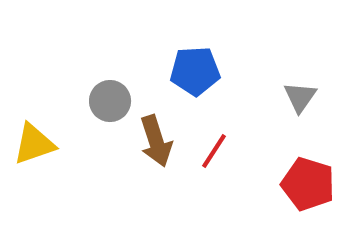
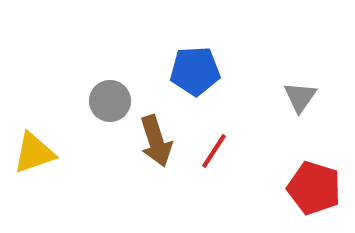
yellow triangle: moved 9 px down
red pentagon: moved 6 px right, 4 px down
